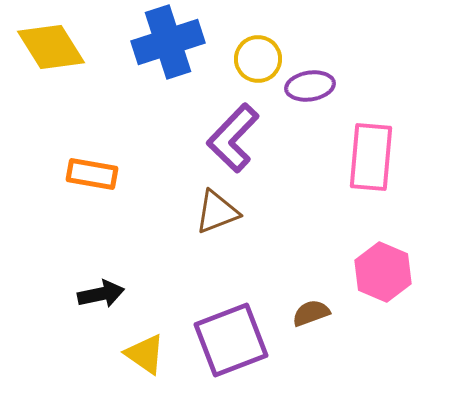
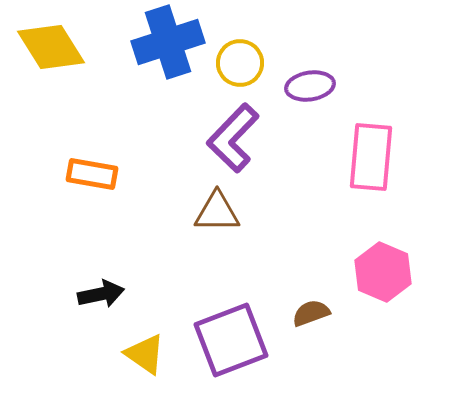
yellow circle: moved 18 px left, 4 px down
brown triangle: rotated 21 degrees clockwise
